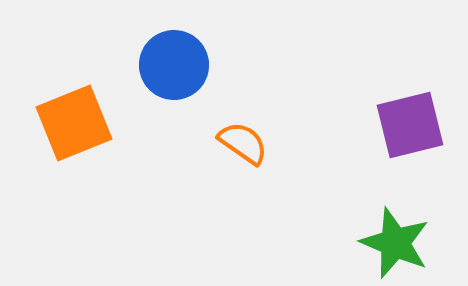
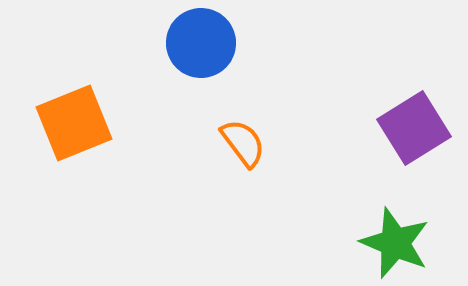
blue circle: moved 27 px right, 22 px up
purple square: moved 4 px right, 3 px down; rotated 18 degrees counterclockwise
orange semicircle: rotated 18 degrees clockwise
